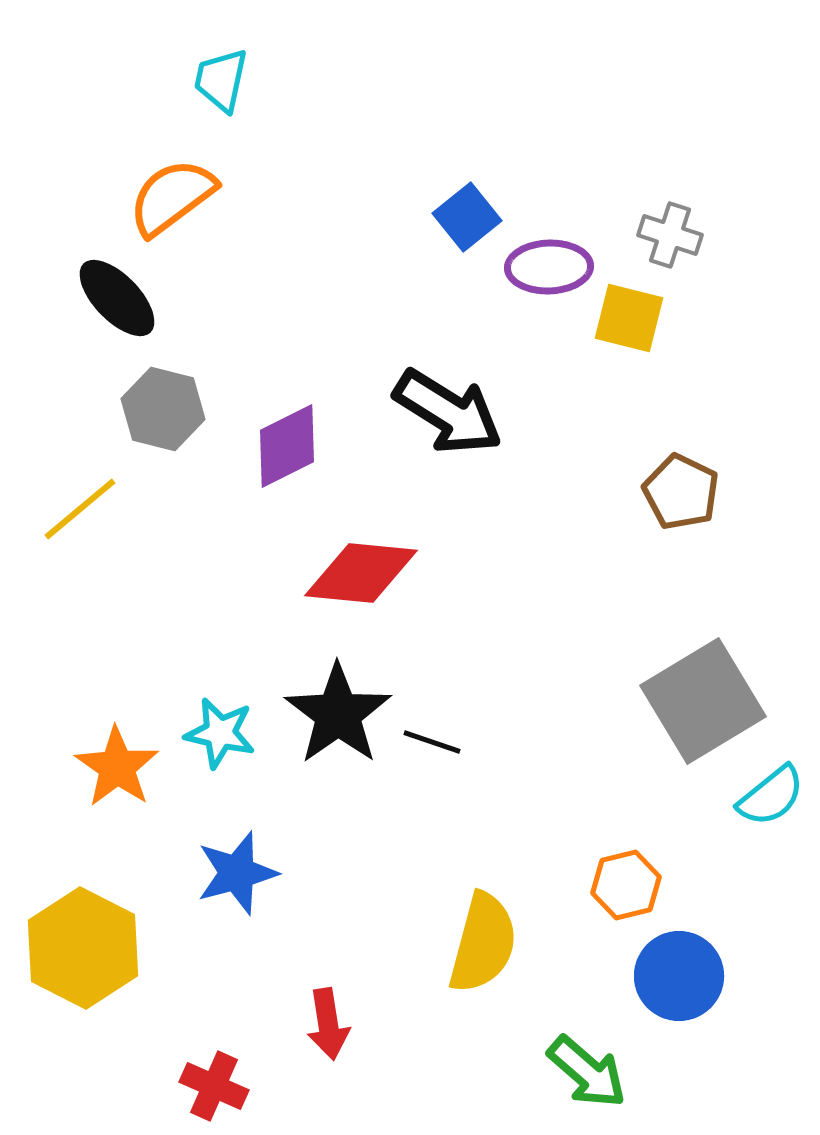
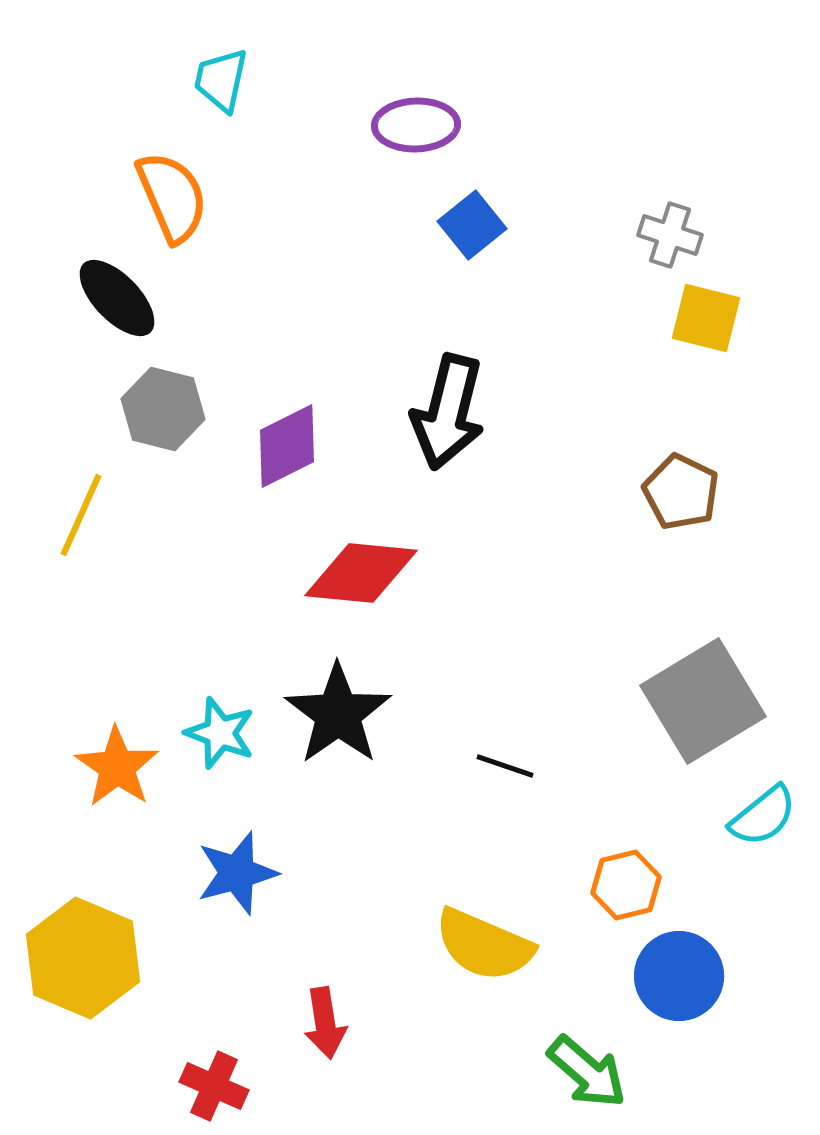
orange semicircle: rotated 104 degrees clockwise
blue square: moved 5 px right, 8 px down
purple ellipse: moved 133 px left, 142 px up
yellow square: moved 77 px right
black arrow: rotated 72 degrees clockwise
yellow line: moved 1 px right, 6 px down; rotated 26 degrees counterclockwise
cyan star: rotated 8 degrees clockwise
black line: moved 73 px right, 24 px down
cyan semicircle: moved 8 px left, 20 px down
yellow semicircle: moved 1 px right, 2 px down; rotated 98 degrees clockwise
yellow hexagon: moved 10 px down; rotated 4 degrees counterclockwise
red arrow: moved 3 px left, 1 px up
